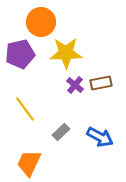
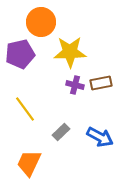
yellow star: moved 4 px right, 1 px up
purple cross: rotated 24 degrees counterclockwise
